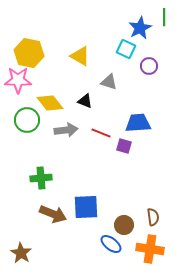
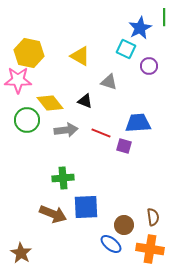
green cross: moved 22 px right
